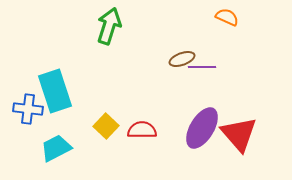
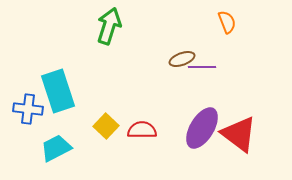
orange semicircle: moved 5 px down; rotated 45 degrees clockwise
cyan rectangle: moved 3 px right
red triangle: rotated 12 degrees counterclockwise
